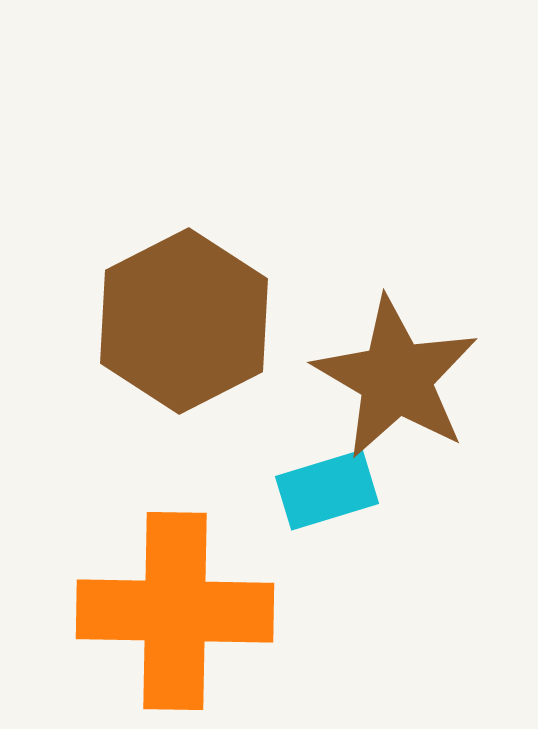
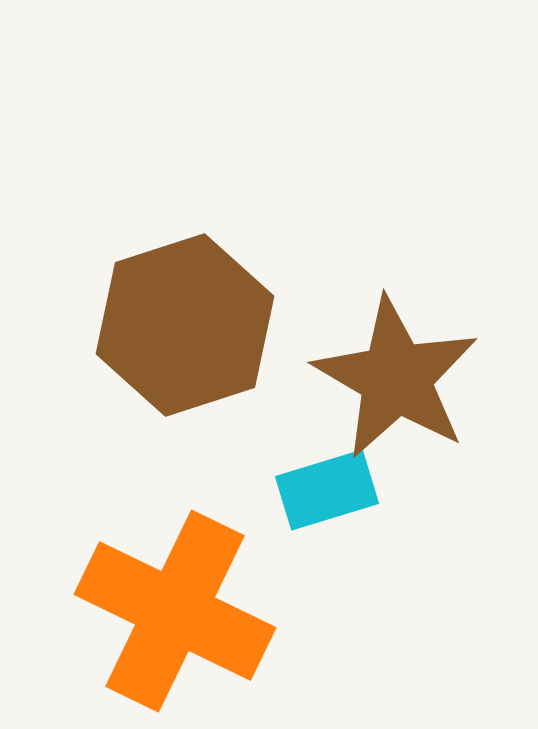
brown hexagon: moved 1 px right, 4 px down; rotated 9 degrees clockwise
orange cross: rotated 25 degrees clockwise
